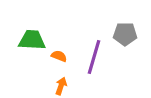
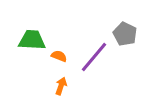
gray pentagon: rotated 25 degrees clockwise
purple line: rotated 24 degrees clockwise
